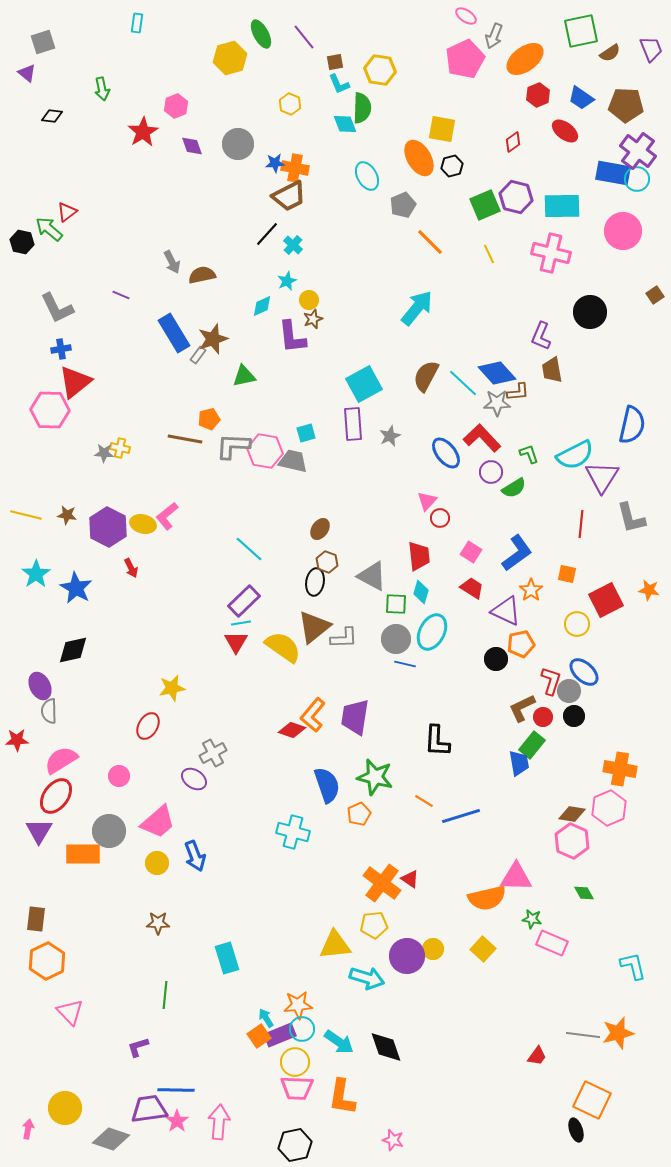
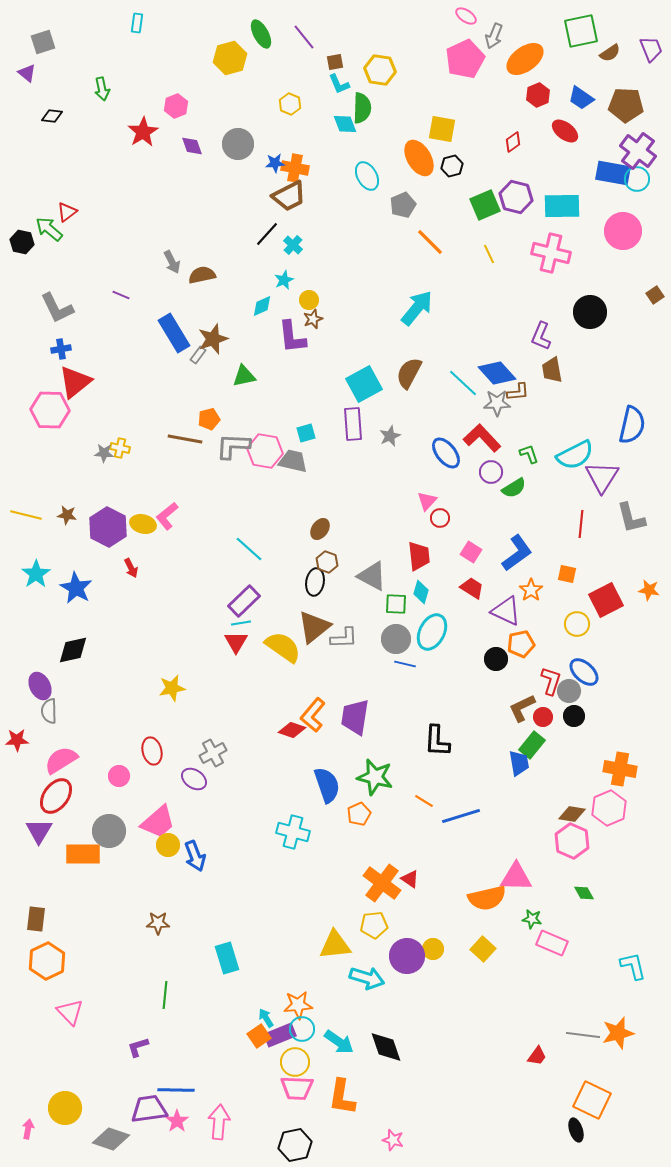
cyan star at (287, 281): moved 3 px left, 1 px up
brown semicircle at (426, 376): moved 17 px left, 3 px up
red ellipse at (148, 726): moved 4 px right, 25 px down; rotated 44 degrees counterclockwise
yellow circle at (157, 863): moved 11 px right, 18 px up
